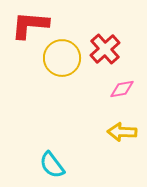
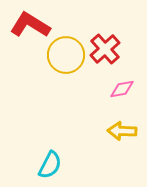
red L-shape: rotated 27 degrees clockwise
yellow circle: moved 4 px right, 3 px up
yellow arrow: moved 1 px up
cyan semicircle: moved 2 px left; rotated 116 degrees counterclockwise
